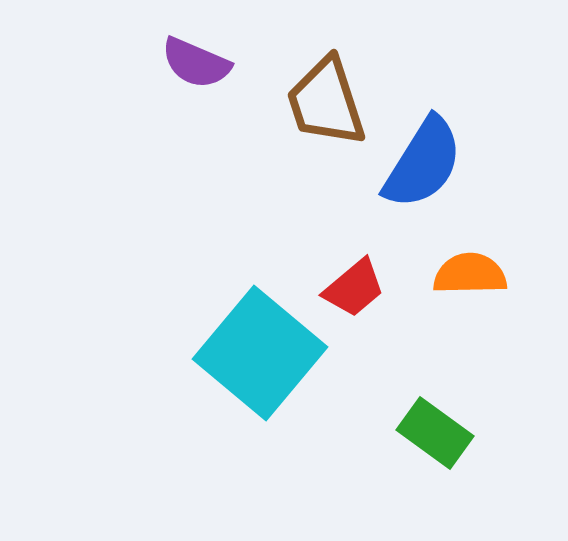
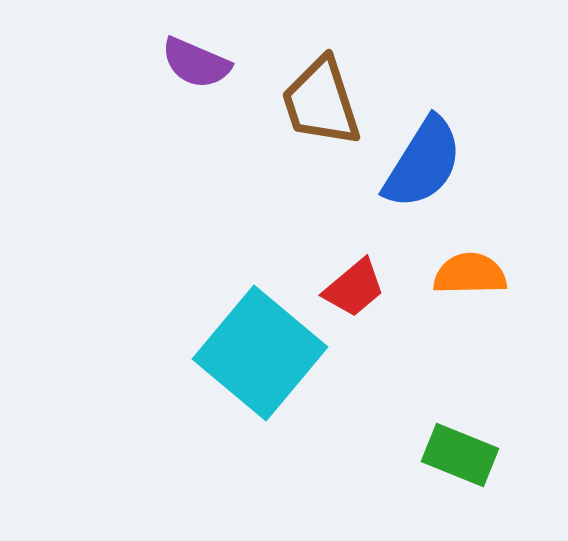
brown trapezoid: moved 5 px left
green rectangle: moved 25 px right, 22 px down; rotated 14 degrees counterclockwise
